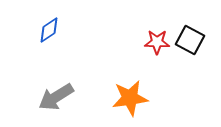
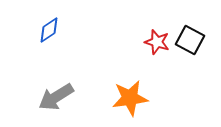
red star: rotated 15 degrees clockwise
